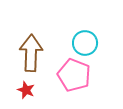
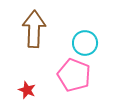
brown arrow: moved 3 px right, 24 px up
red star: moved 1 px right
